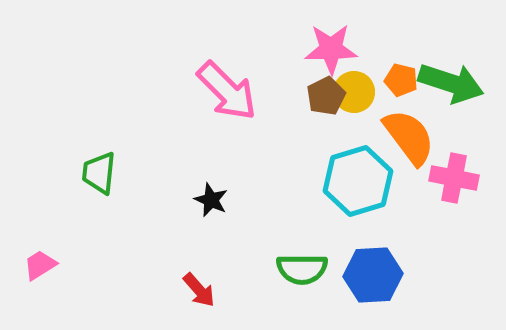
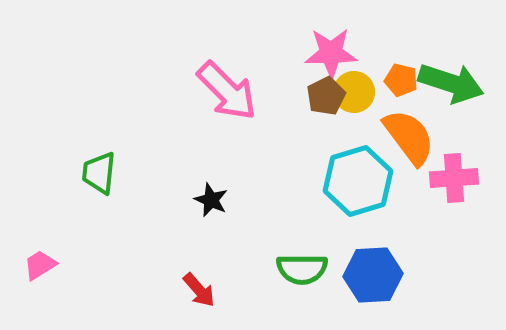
pink star: moved 4 px down
pink cross: rotated 15 degrees counterclockwise
